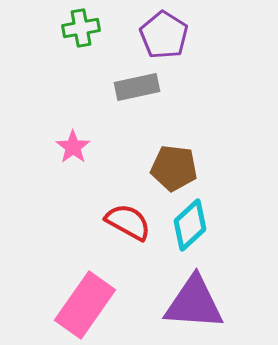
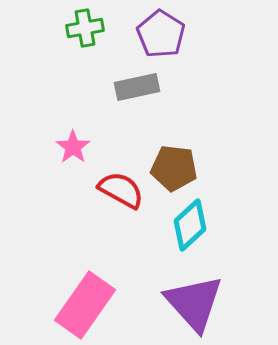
green cross: moved 4 px right
purple pentagon: moved 3 px left, 1 px up
red semicircle: moved 7 px left, 32 px up
purple triangle: rotated 44 degrees clockwise
